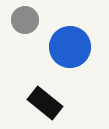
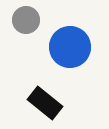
gray circle: moved 1 px right
